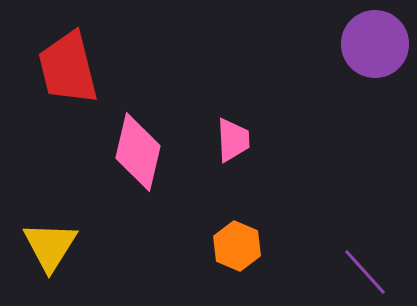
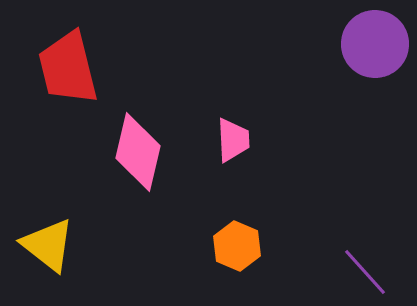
yellow triangle: moved 2 px left, 1 px up; rotated 24 degrees counterclockwise
